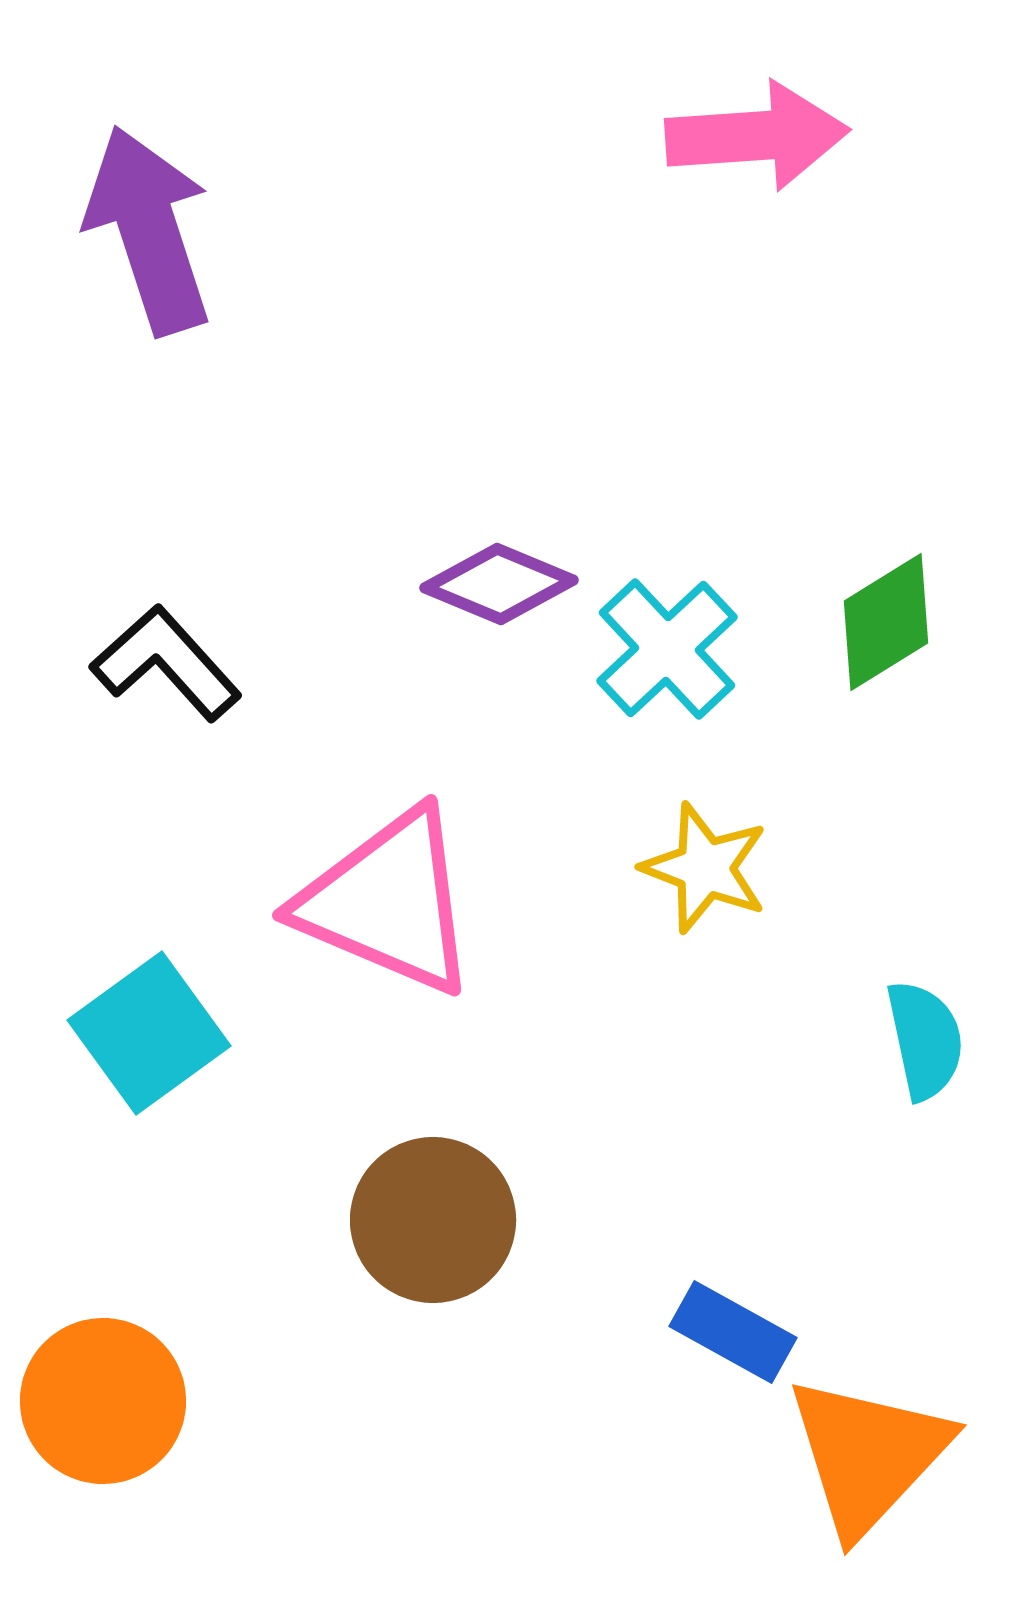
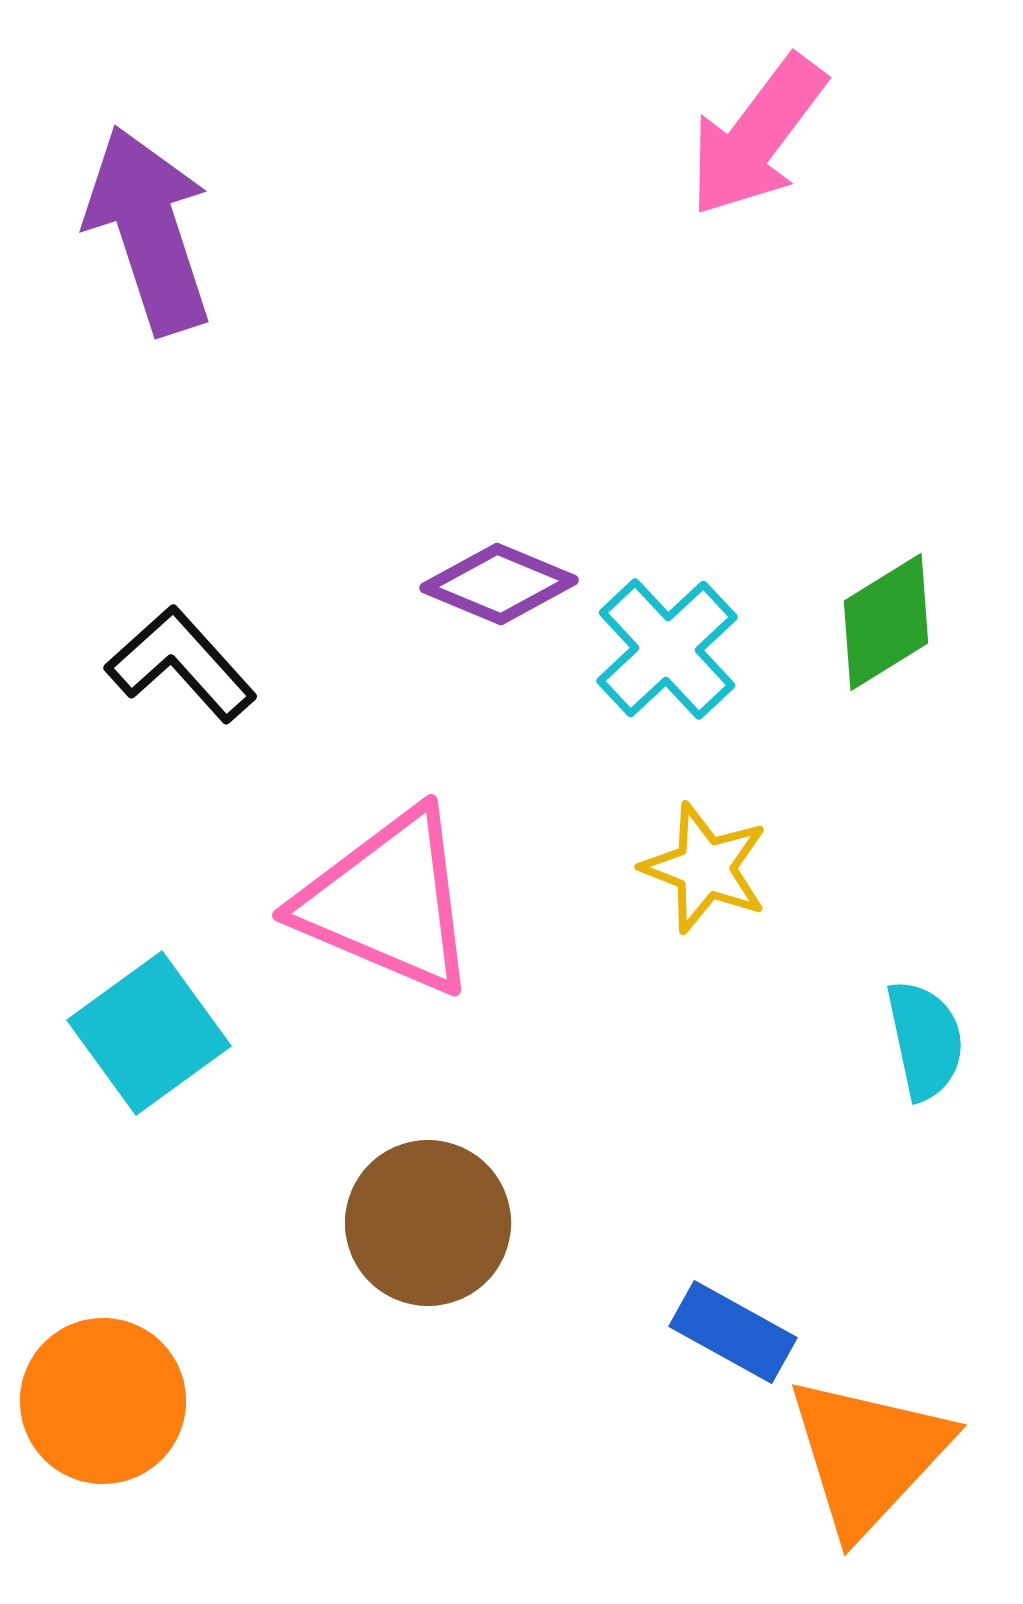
pink arrow: rotated 131 degrees clockwise
black L-shape: moved 15 px right, 1 px down
brown circle: moved 5 px left, 3 px down
